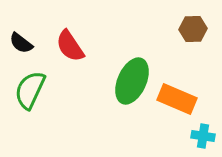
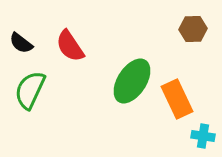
green ellipse: rotated 9 degrees clockwise
orange rectangle: rotated 42 degrees clockwise
